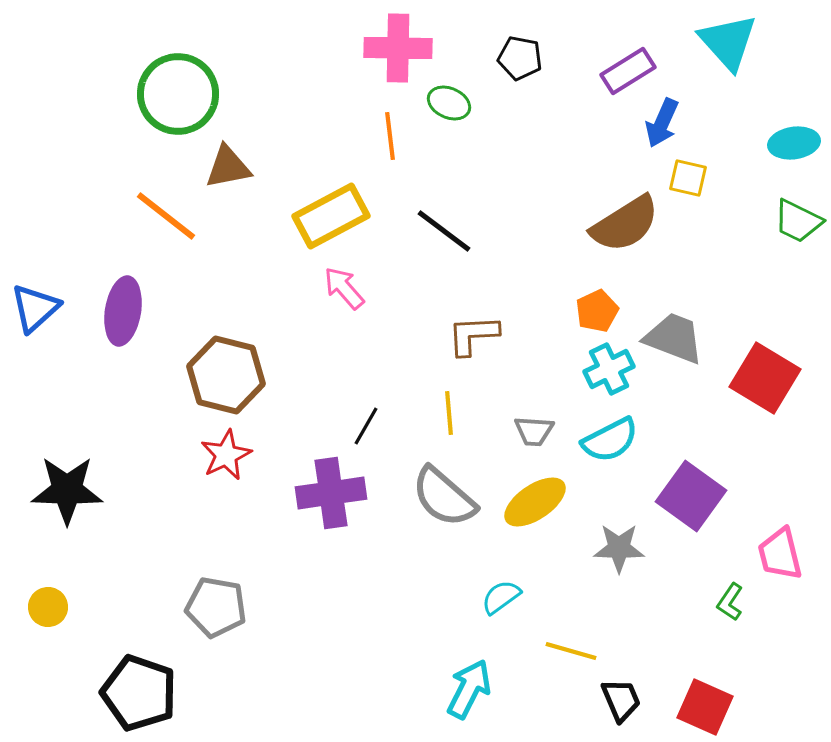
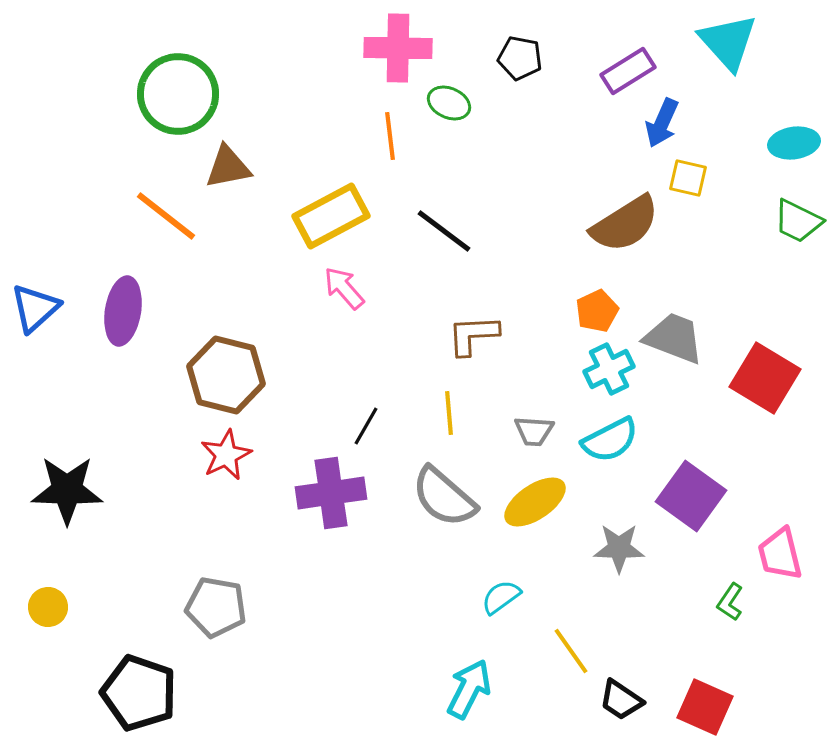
yellow line at (571, 651): rotated 39 degrees clockwise
black trapezoid at (621, 700): rotated 147 degrees clockwise
